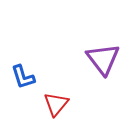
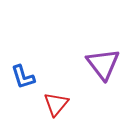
purple triangle: moved 5 px down
